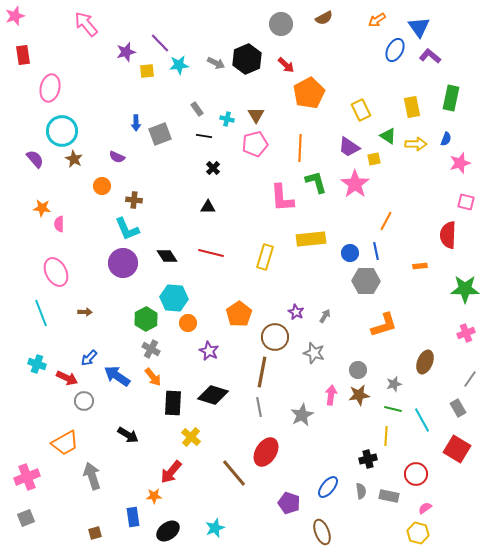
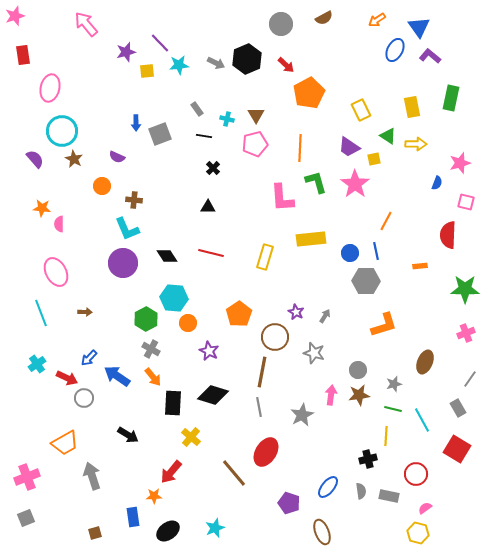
blue semicircle at (446, 139): moved 9 px left, 44 px down
cyan cross at (37, 364): rotated 36 degrees clockwise
gray circle at (84, 401): moved 3 px up
